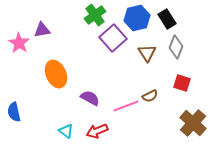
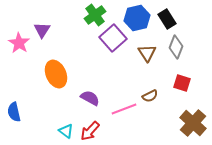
purple triangle: rotated 48 degrees counterclockwise
pink line: moved 2 px left, 3 px down
red arrow: moved 7 px left; rotated 25 degrees counterclockwise
